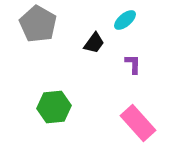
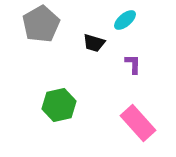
gray pentagon: moved 3 px right; rotated 12 degrees clockwise
black trapezoid: rotated 70 degrees clockwise
green hexagon: moved 5 px right, 2 px up; rotated 8 degrees counterclockwise
